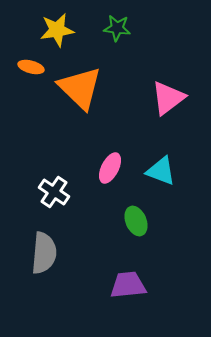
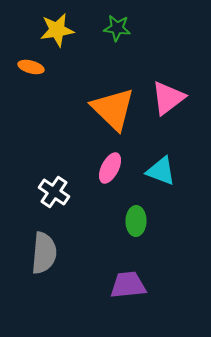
orange triangle: moved 33 px right, 21 px down
green ellipse: rotated 24 degrees clockwise
